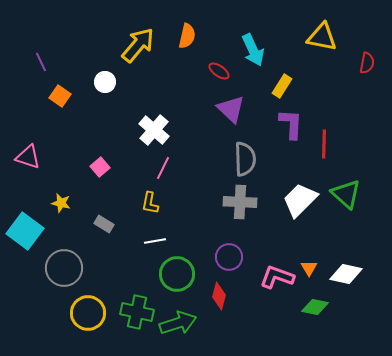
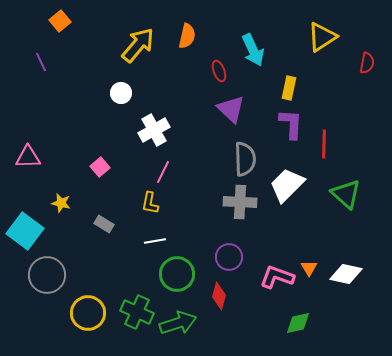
yellow triangle: rotated 44 degrees counterclockwise
red ellipse: rotated 35 degrees clockwise
white circle: moved 16 px right, 11 px down
yellow rectangle: moved 7 px right, 2 px down; rotated 20 degrees counterclockwise
orange square: moved 75 px up; rotated 15 degrees clockwise
white cross: rotated 20 degrees clockwise
pink triangle: rotated 20 degrees counterclockwise
pink line: moved 4 px down
white trapezoid: moved 13 px left, 15 px up
gray circle: moved 17 px left, 7 px down
green diamond: moved 17 px left, 16 px down; rotated 24 degrees counterclockwise
green cross: rotated 12 degrees clockwise
